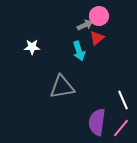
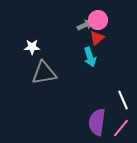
pink circle: moved 1 px left, 4 px down
cyan arrow: moved 11 px right, 6 px down
gray triangle: moved 18 px left, 14 px up
